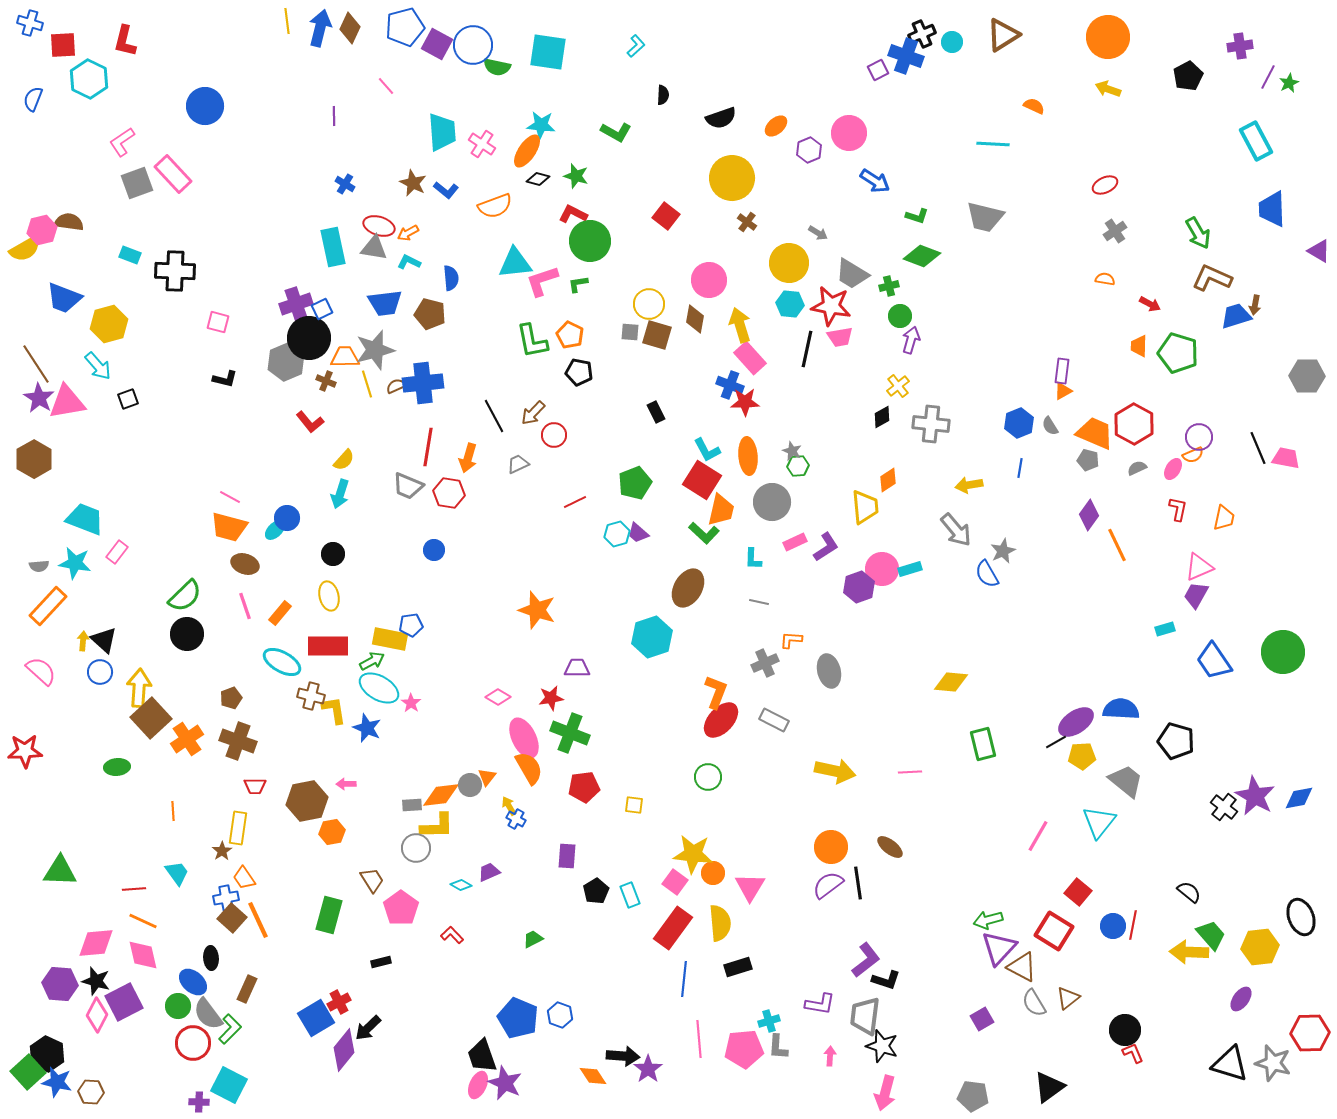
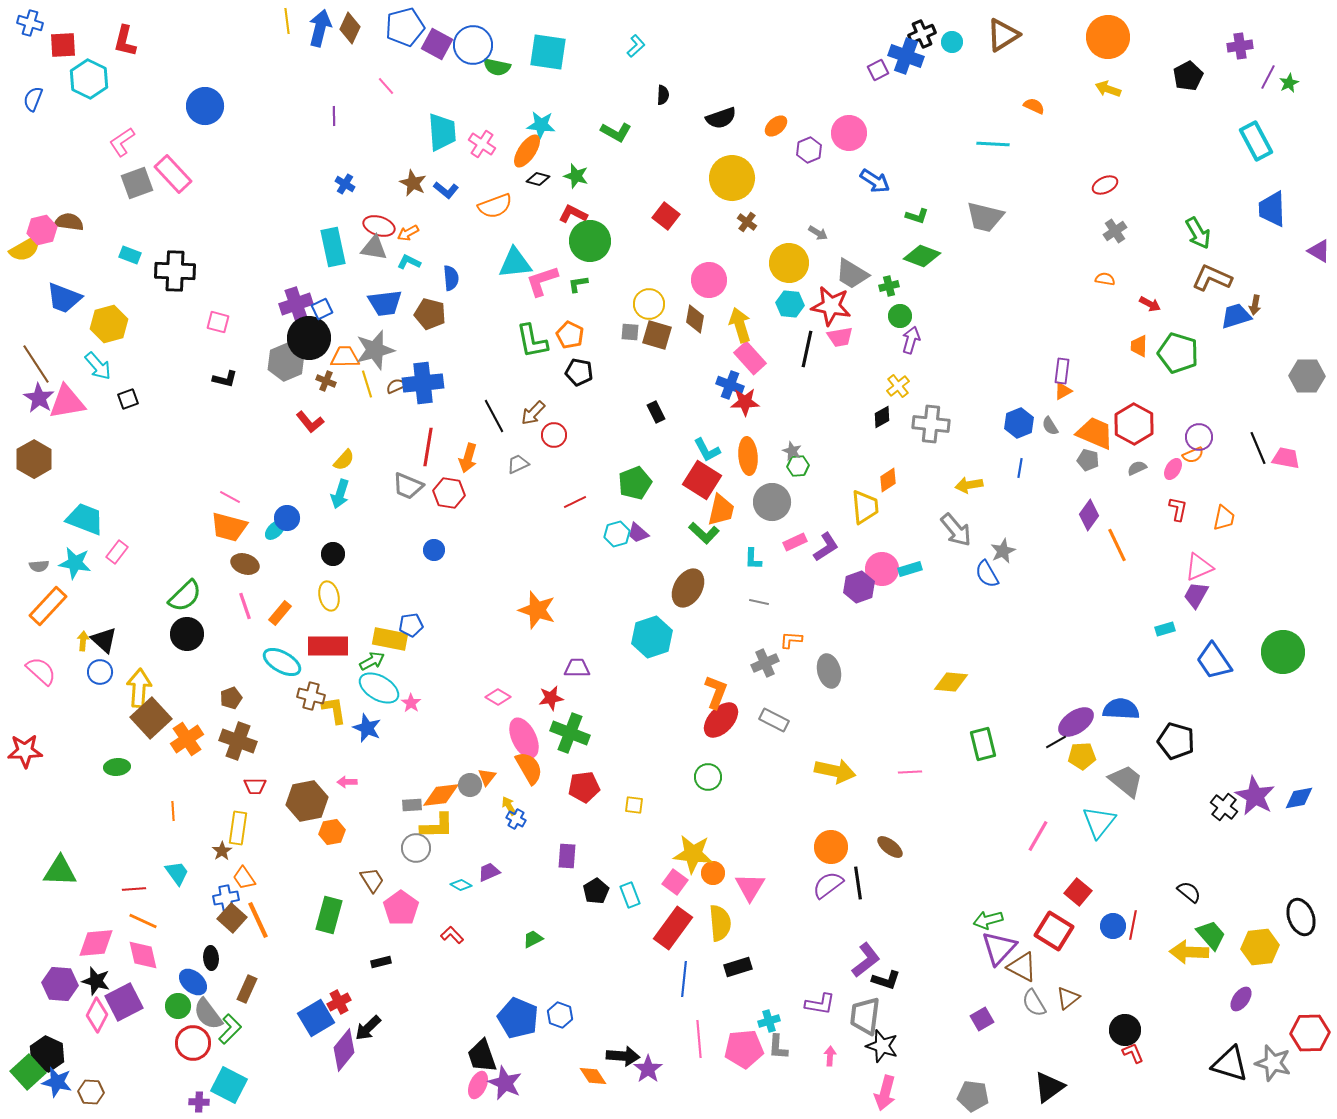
pink arrow at (346, 784): moved 1 px right, 2 px up
